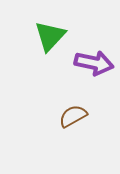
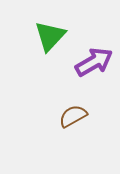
purple arrow: moved 1 px up; rotated 42 degrees counterclockwise
